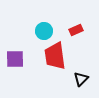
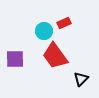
red rectangle: moved 12 px left, 7 px up
red trapezoid: rotated 28 degrees counterclockwise
